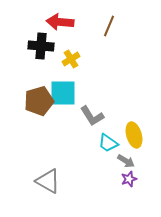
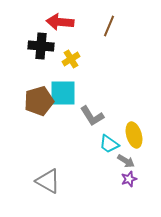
cyan trapezoid: moved 1 px right, 1 px down
